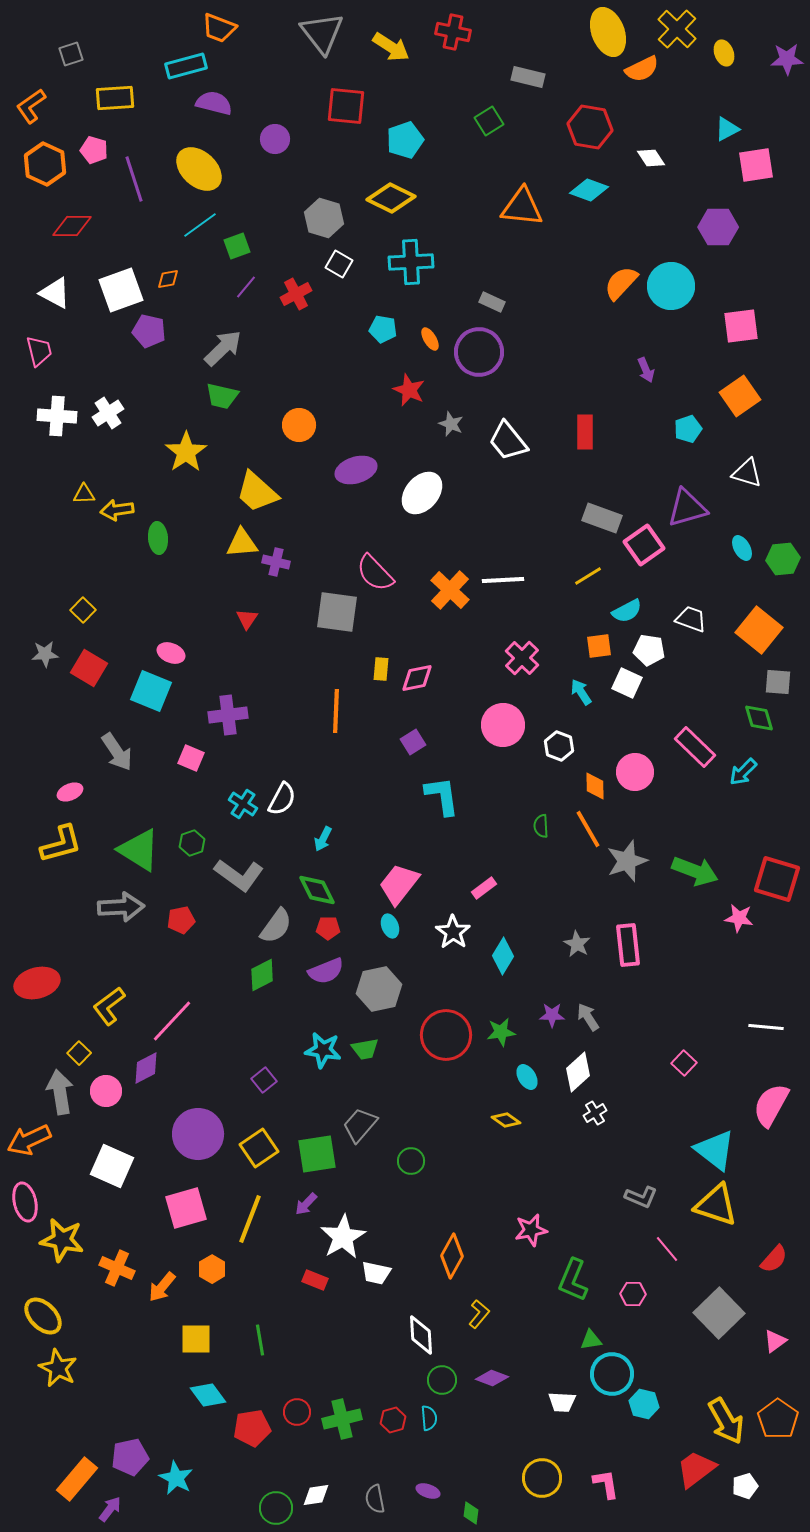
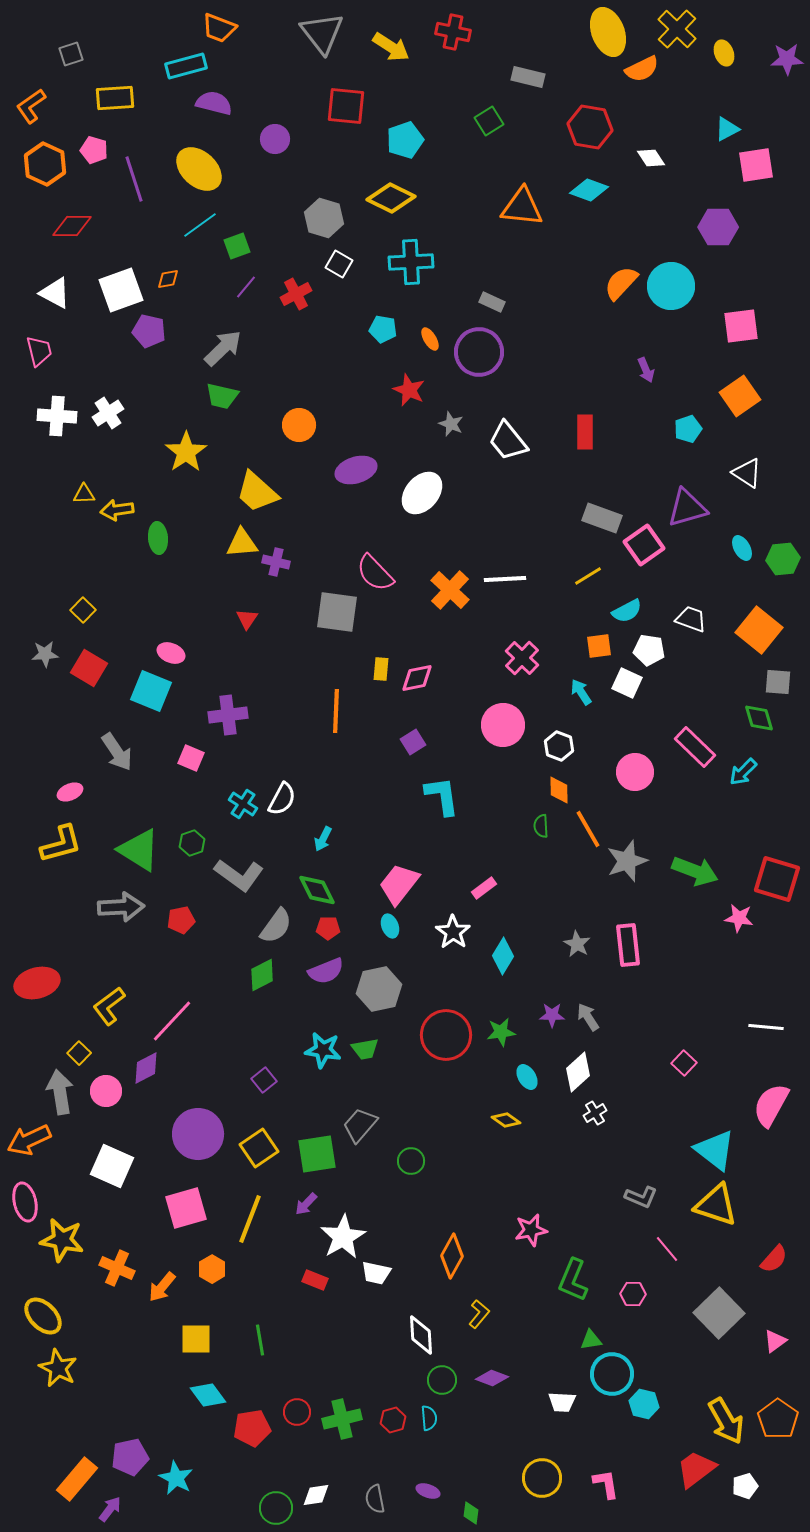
white triangle at (747, 473): rotated 16 degrees clockwise
white line at (503, 580): moved 2 px right, 1 px up
orange diamond at (595, 786): moved 36 px left, 4 px down
